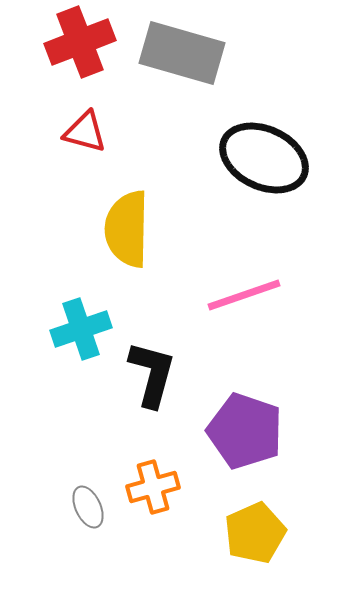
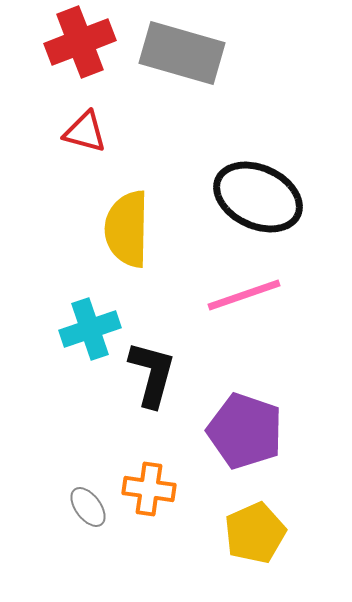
black ellipse: moved 6 px left, 39 px down
cyan cross: moved 9 px right
orange cross: moved 4 px left, 2 px down; rotated 24 degrees clockwise
gray ellipse: rotated 12 degrees counterclockwise
